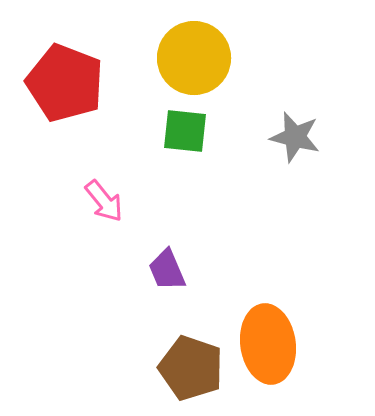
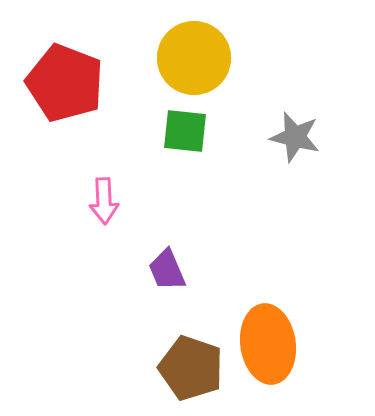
pink arrow: rotated 36 degrees clockwise
